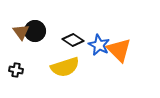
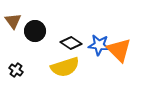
brown triangle: moved 8 px left, 11 px up
black diamond: moved 2 px left, 3 px down
blue star: rotated 20 degrees counterclockwise
black cross: rotated 24 degrees clockwise
